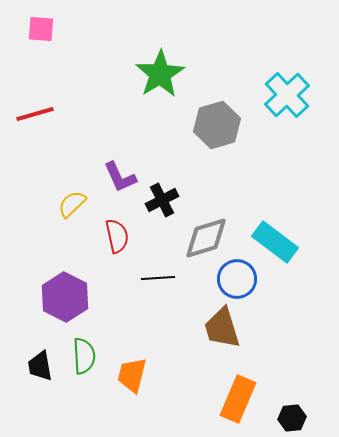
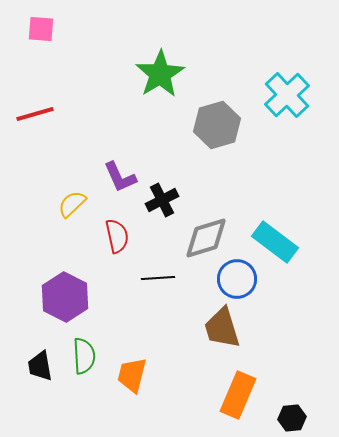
orange rectangle: moved 4 px up
